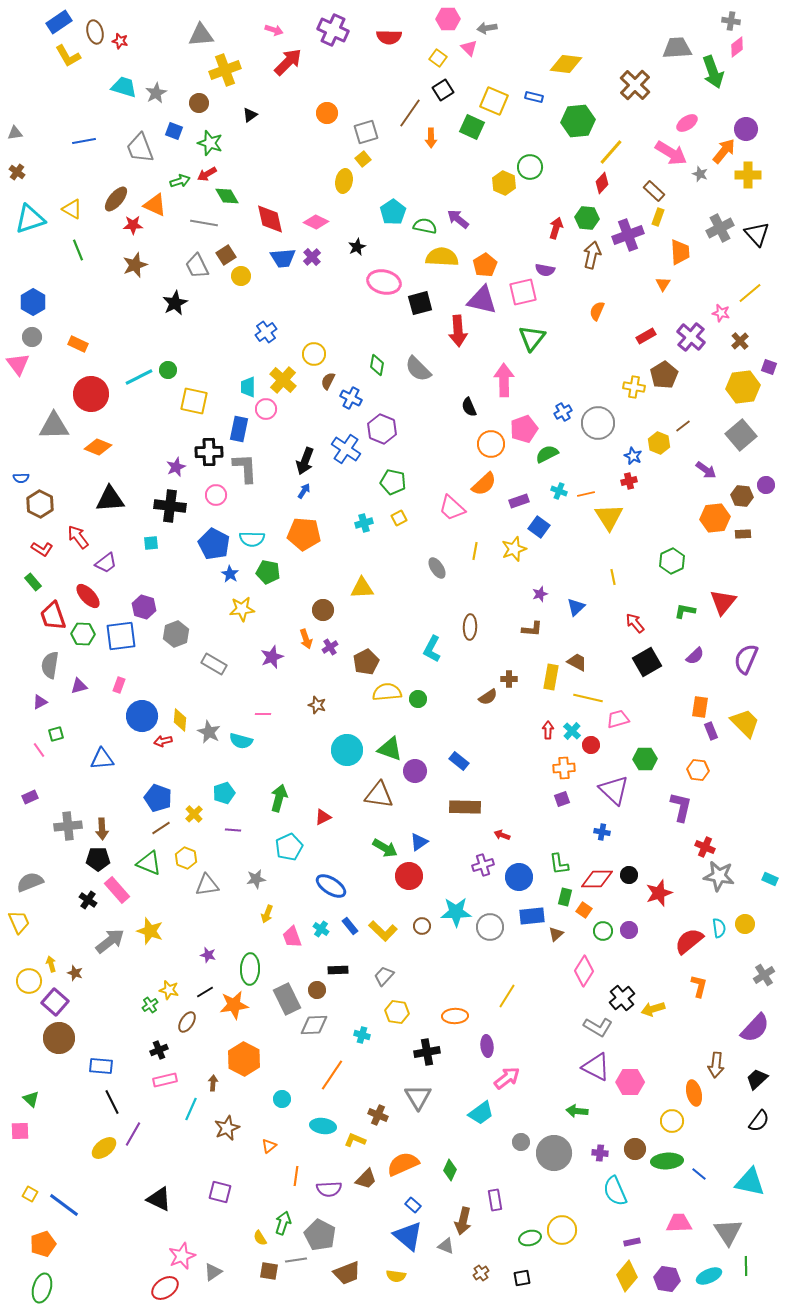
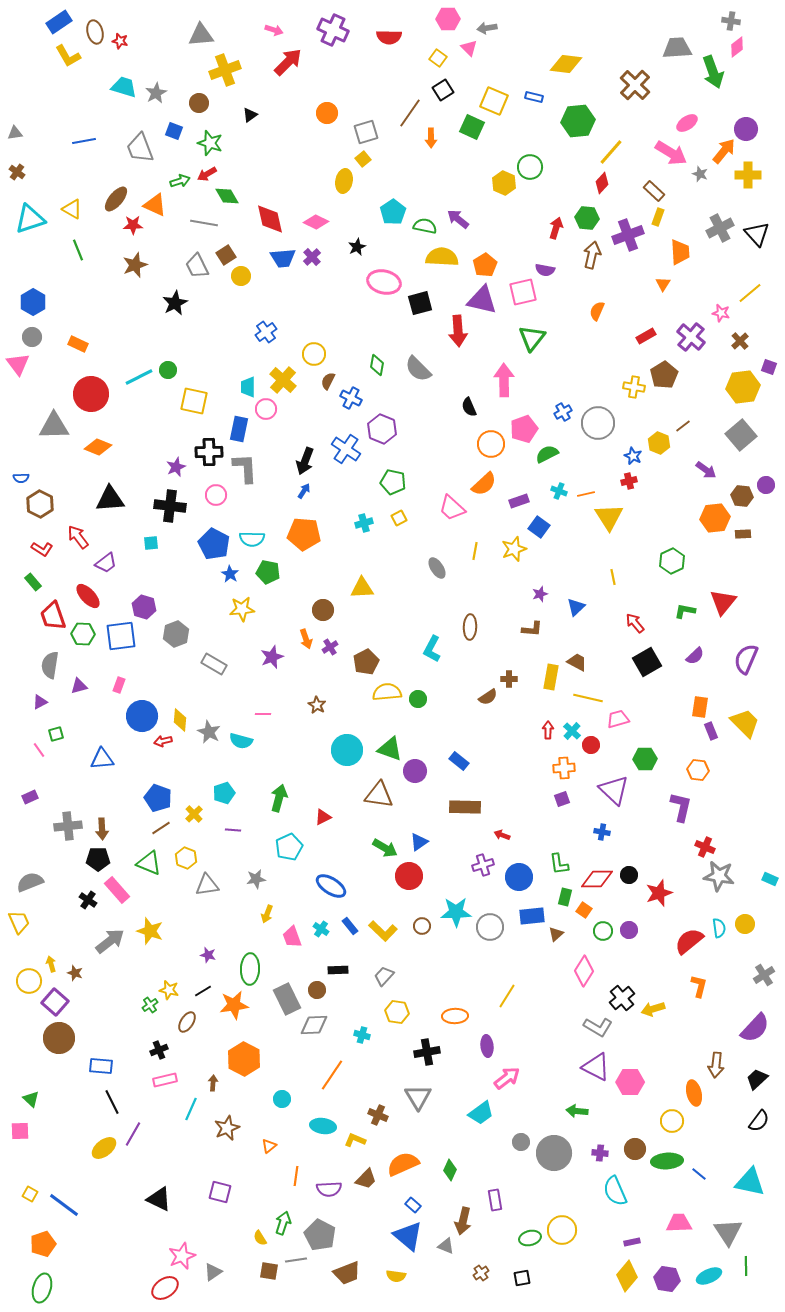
brown star at (317, 705): rotated 12 degrees clockwise
black line at (205, 992): moved 2 px left, 1 px up
